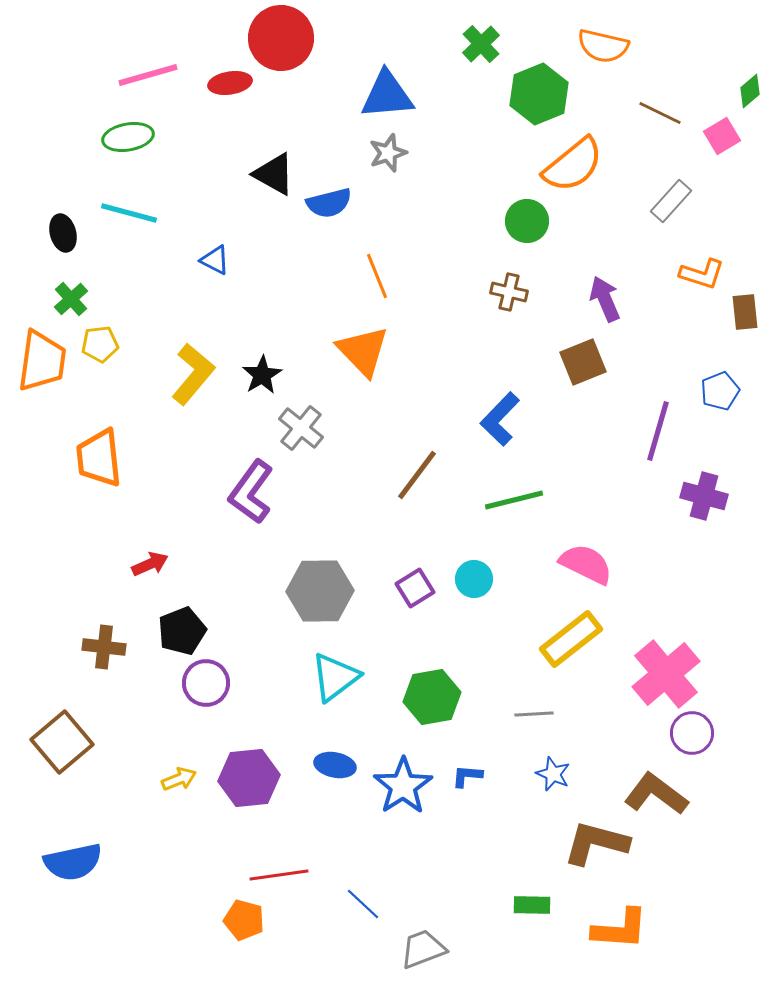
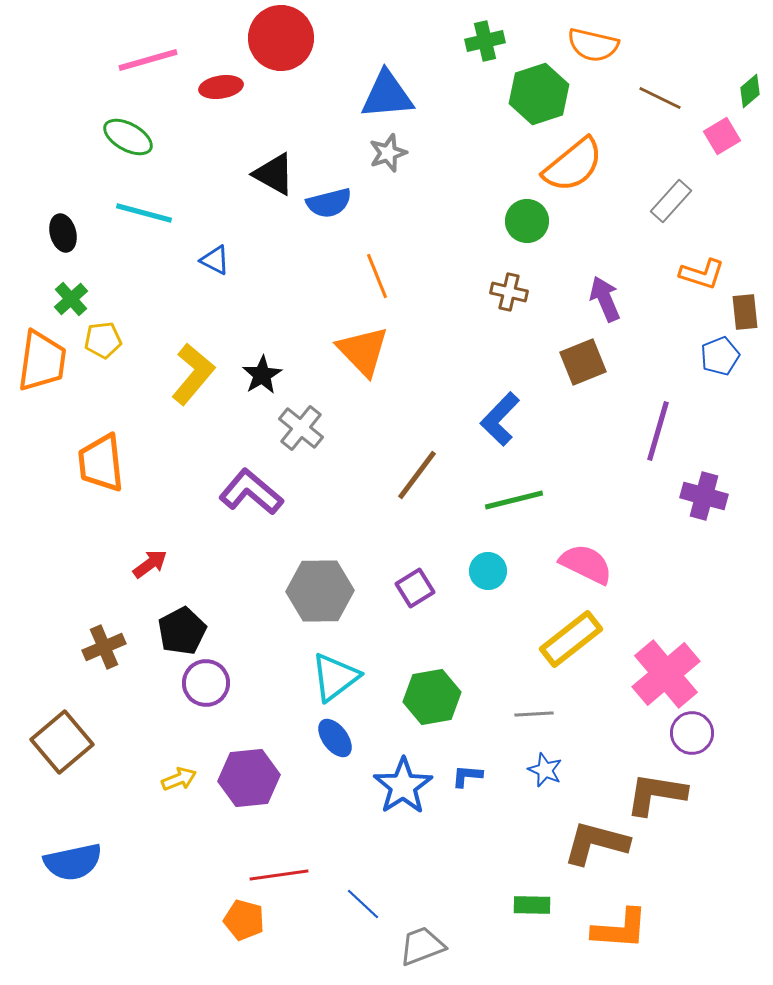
green cross at (481, 44): moved 4 px right, 3 px up; rotated 30 degrees clockwise
orange semicircle at (603, 46): moved 10 px left, 1 px up
pink line at (148, 75): moved 15 px up
red ellipse at (230, 83): moved 9 px left, 4 px down
green hexagon at (539, 94): rotated 4 degrees clockwise
brown line at (660, 113): moved 15 px up
green ellipse at (128, 137): rotated 39 degrees clockwise
cyan line at (129, 213): moved 15 px right
yellow pentagon at (100, 344): moved 3 px right, 4 px up
blue pentagon at (720, 391): moved 35 px up
orange trapezoid at (99, 458): moved 2 px right, 5 px down
purple L-shape at (251, 492): rotated 94 degrees clockwise
red arrow at (150, 564): rotated 12 degrees counterclockwise
cyan circle at (474, 579): moved 14 px right, 8 px up
black pentagon at (182, 631): rotated 6 degrees counterclockwise
brown cross at (104, 647): rotated 30 degrees counterclockwise
blue ellipse at (335, 765): moved 27 px up; rotated 42 degrees clockwise
blue star at (553, 774): moved 8 px left, 4 px up
brown L-shape at (656, 794): rotated 28 degrees counterclockwise
gray trapezoid at (423, 949): moved 1 px left, 3 px up
